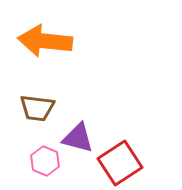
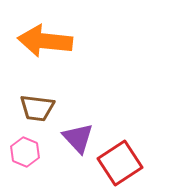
purple triangle: rotated 32 degrees clockwise
pink hexagon: moved 20 px left, 9 px up
